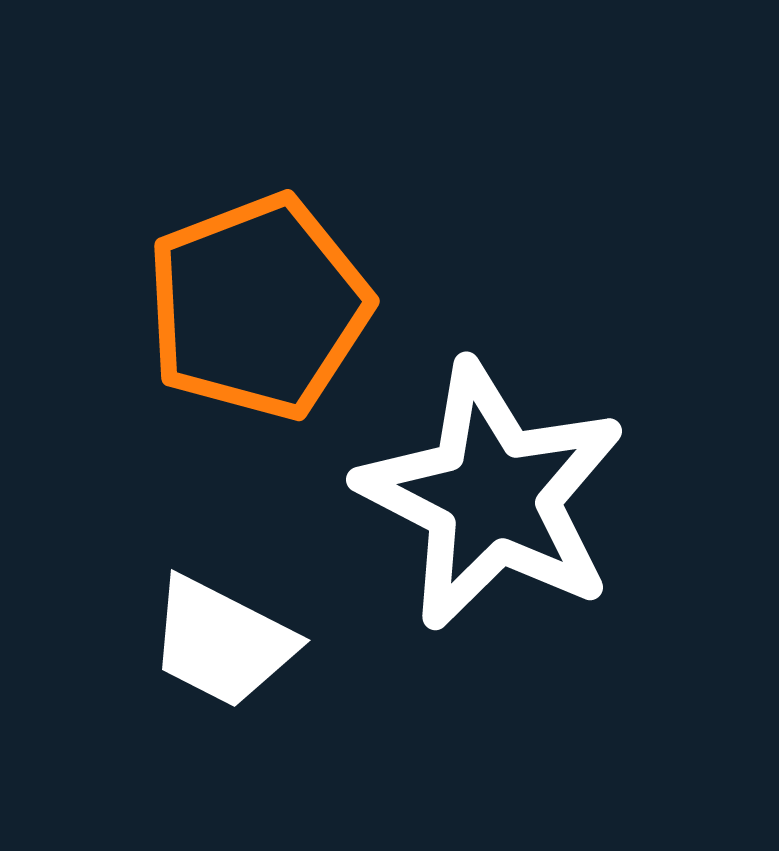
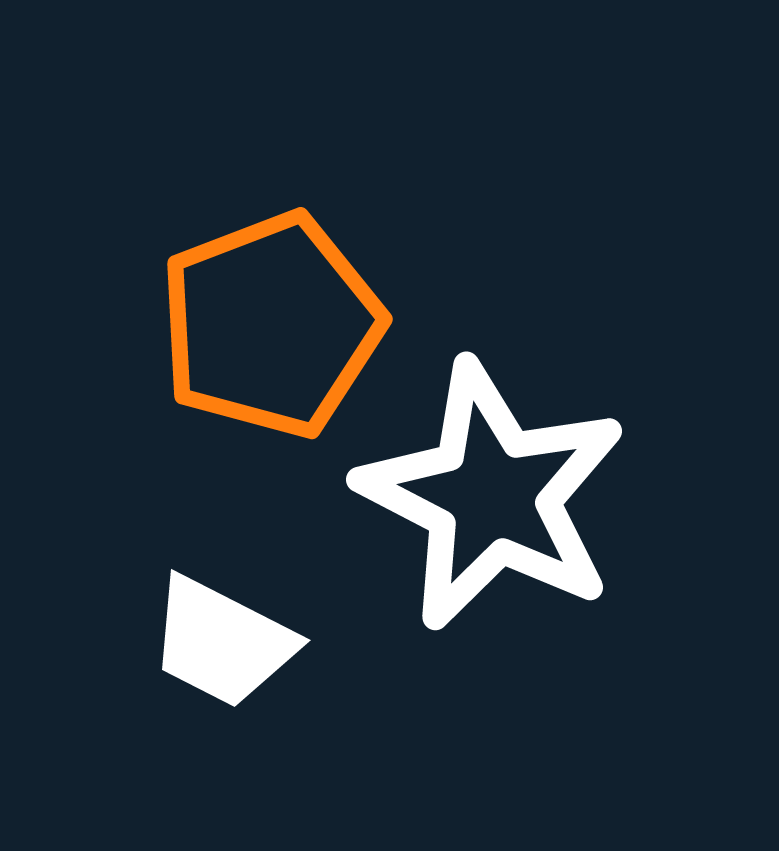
orange pentagon: moved 13 px right, 18 px down
